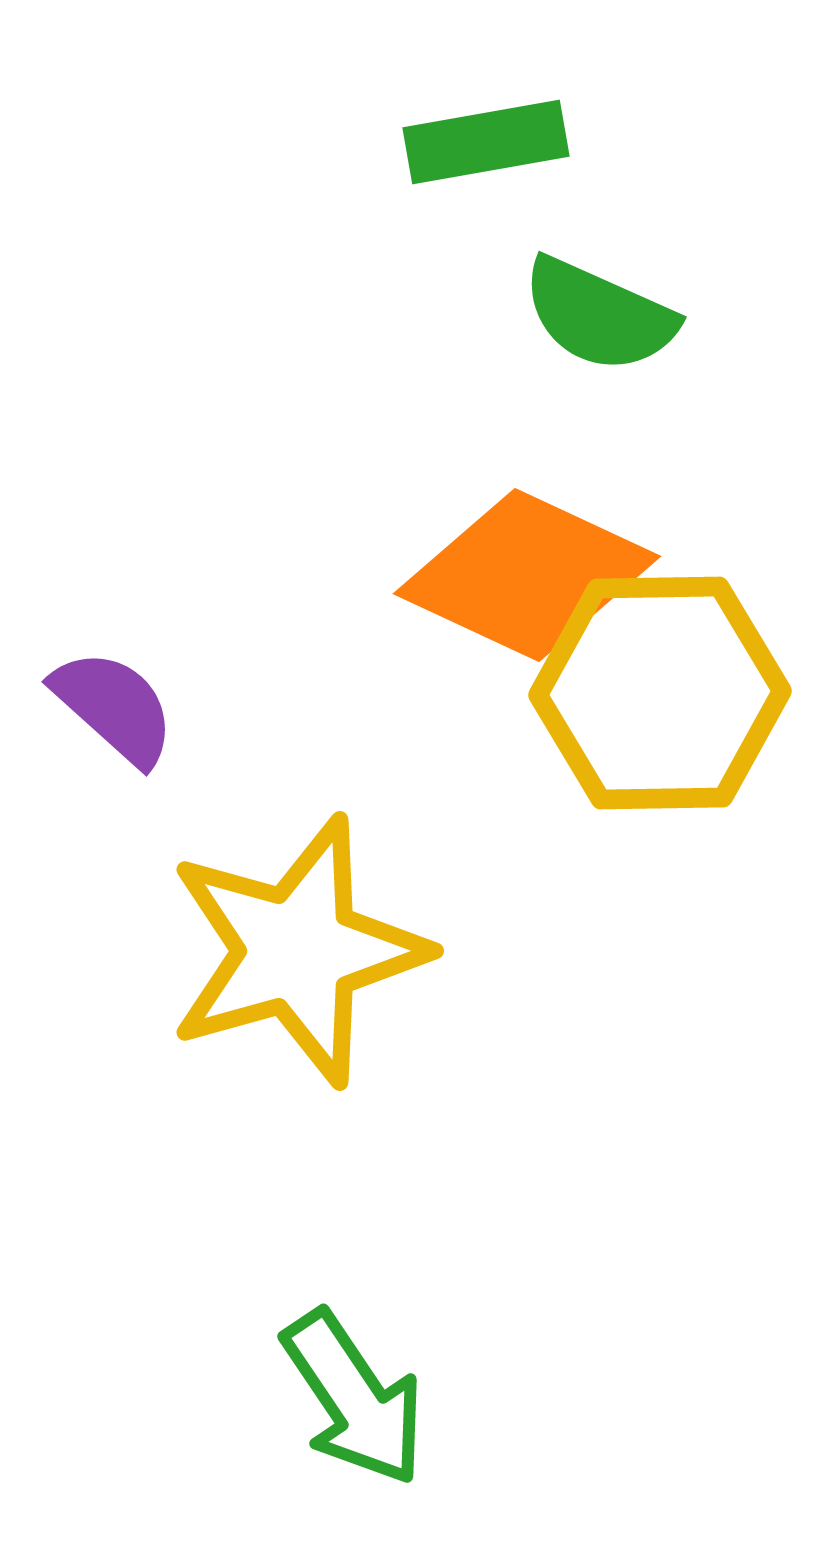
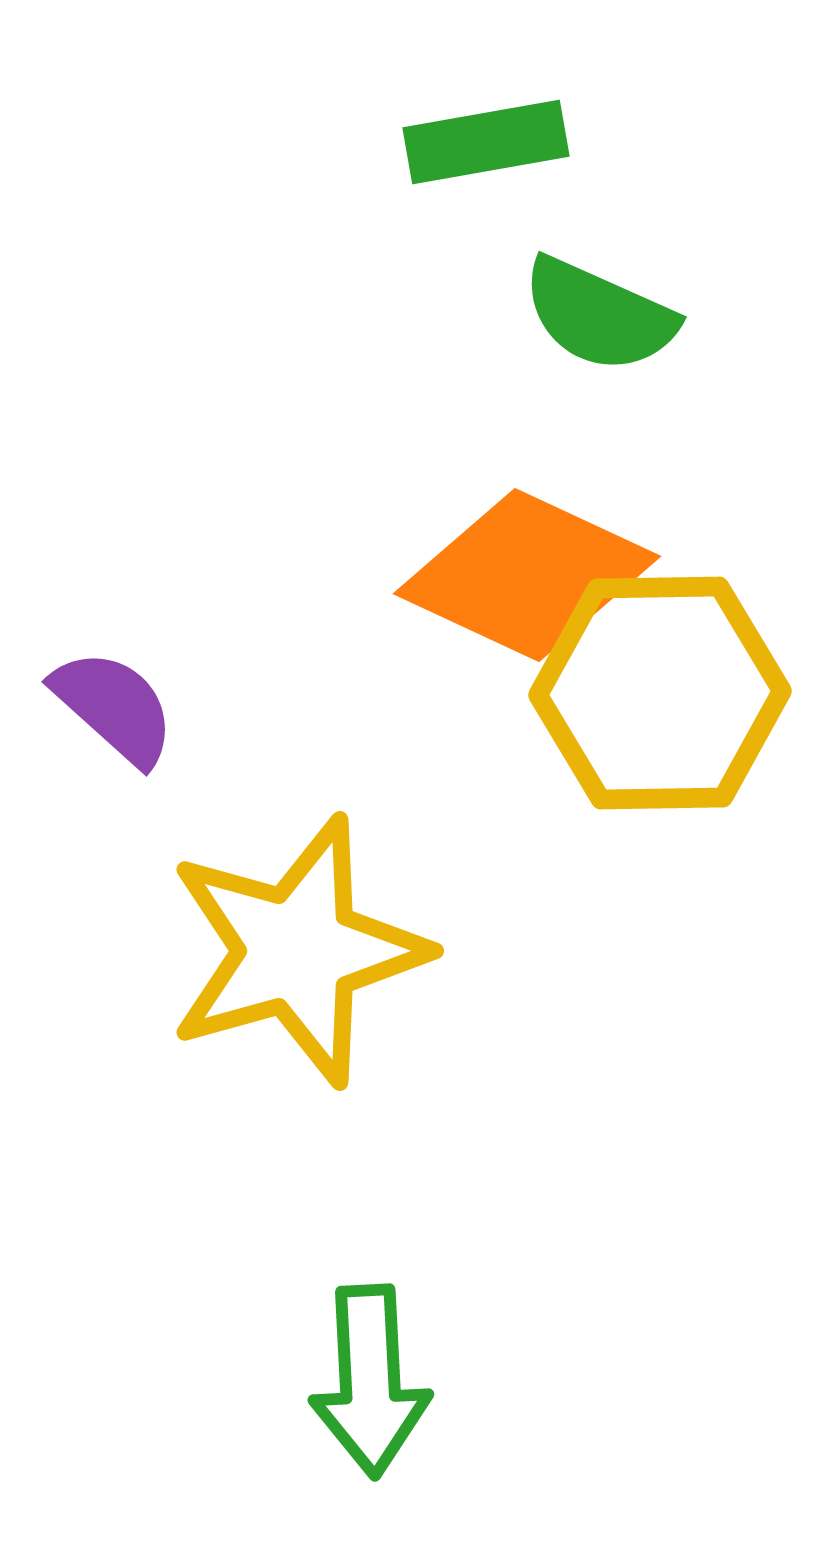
green arrow: moved 16 px right, 17 px up; rotated 31 degrees clockwise
